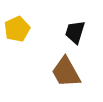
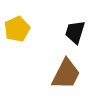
brown trapezoid: moved 2 px down; rotated 124 degrees counterclockwise
